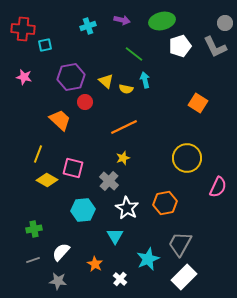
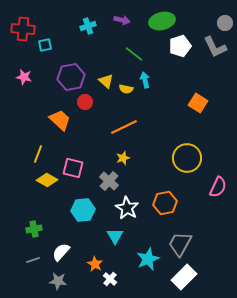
white cross: moved 10 px left
